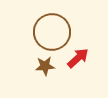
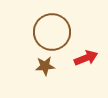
red arrow: moved 8 px right; rotated 20 degrees clockwise
